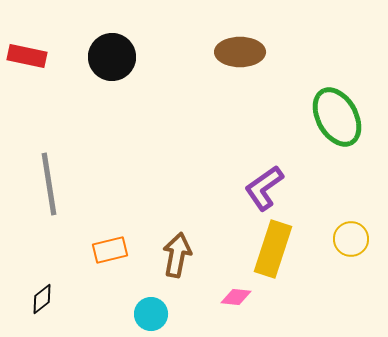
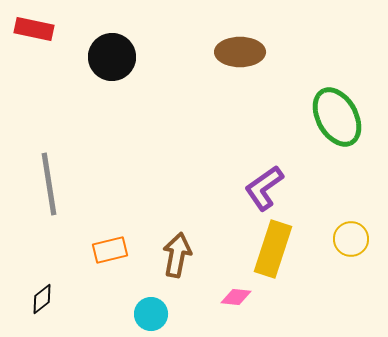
red rectangle: moved 7 px right, 27 px up
